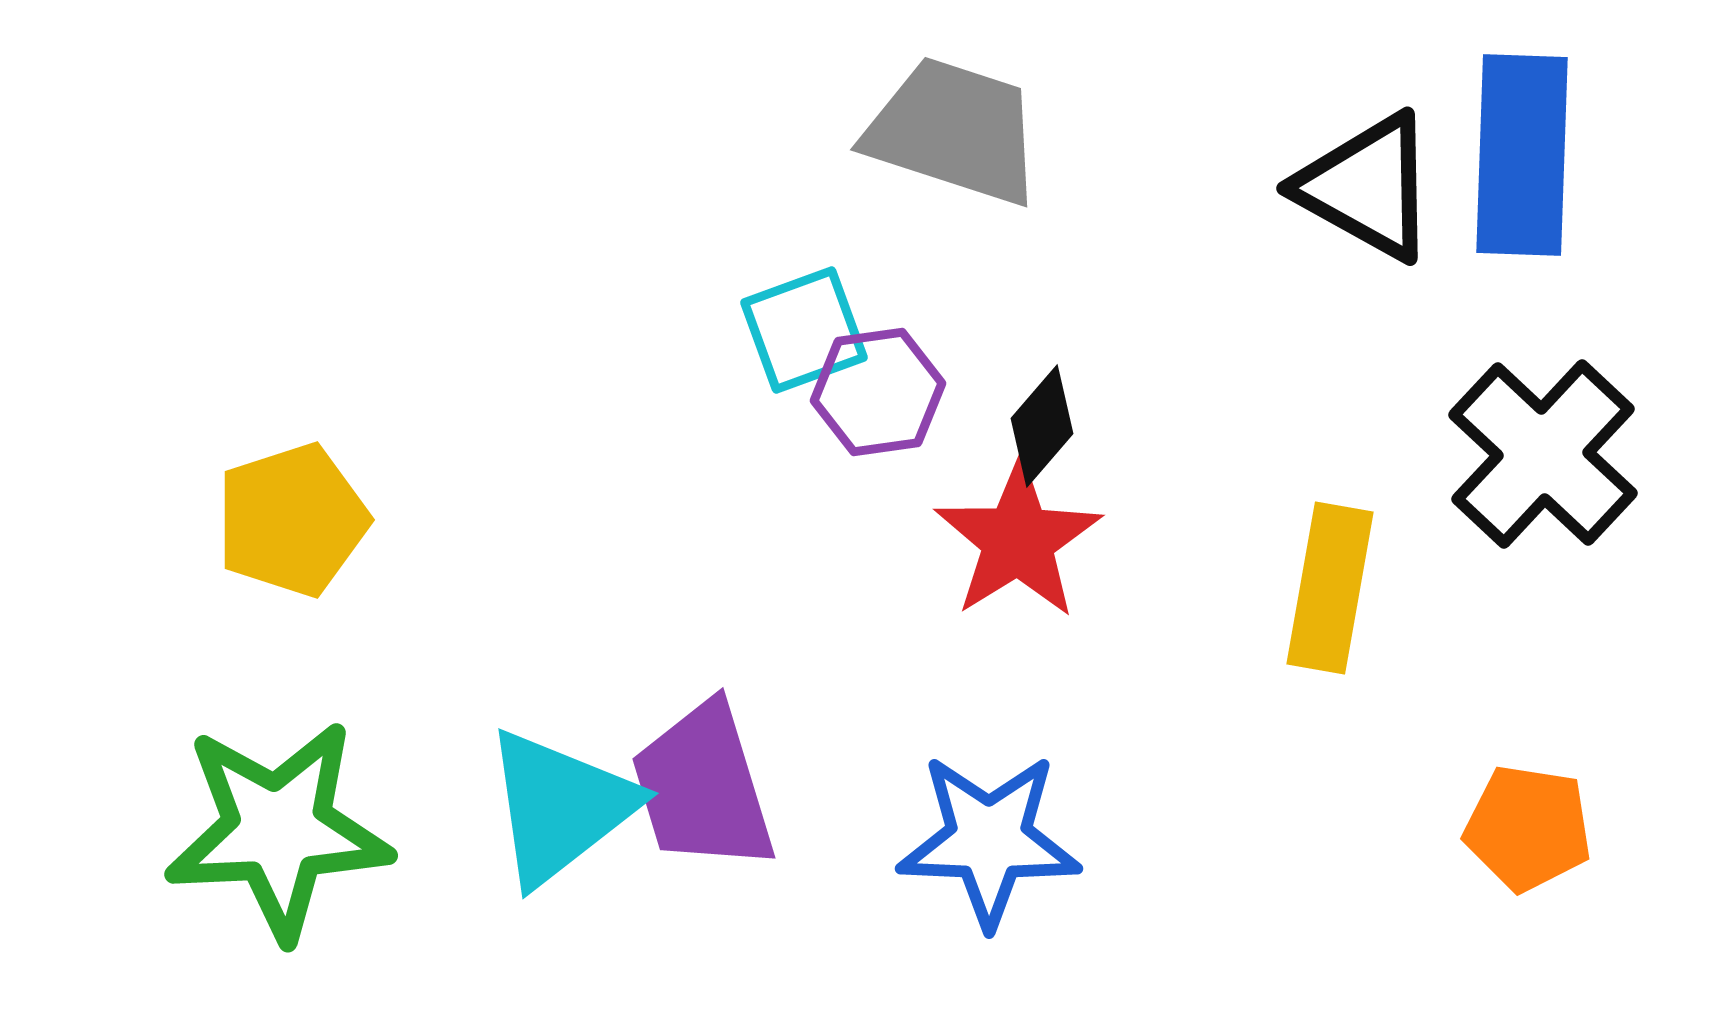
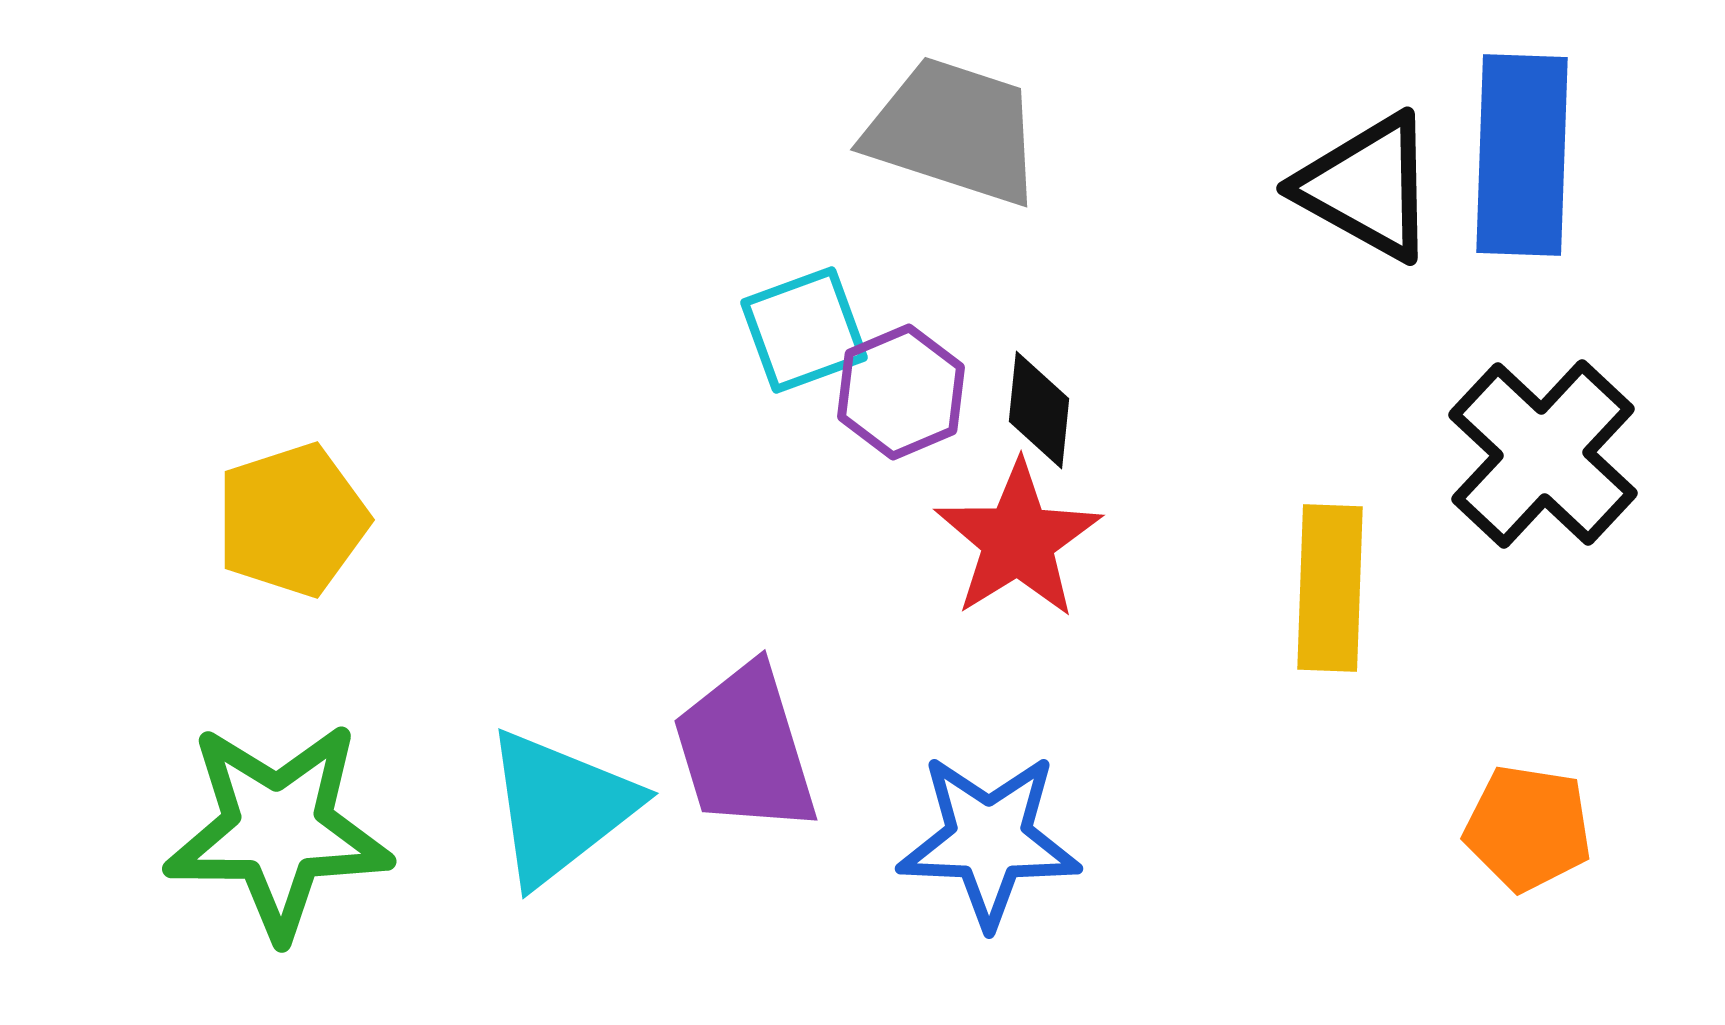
purple hexagon: moved 23 px right; rotated 15 degrees counterclockwise
black diamond: moved 3 px left, 16 px up; rotated 35 degrees counterclockwise
yellow rectangle: rotated 8 degrees counterclockwise
purple trapezoid: moved 42 px right, 38 px up
green star: rotated 3 degrees clockwise
